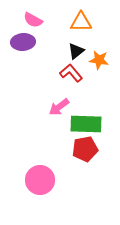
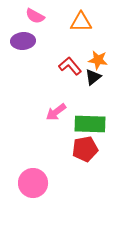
pink semicircle: moved 2 px right, 4 px up
purple ellipse: moved 1 px up
black triangle: moved 17 px right, 26 px down
orange star: moved 1 px left
red L-shape: moved 1 px left, 7 px up
pink arrow: moved 3 px left, 5 px down
green rectangle: moved 4 px right
pink circle: moved 7 px left, 3 px down
